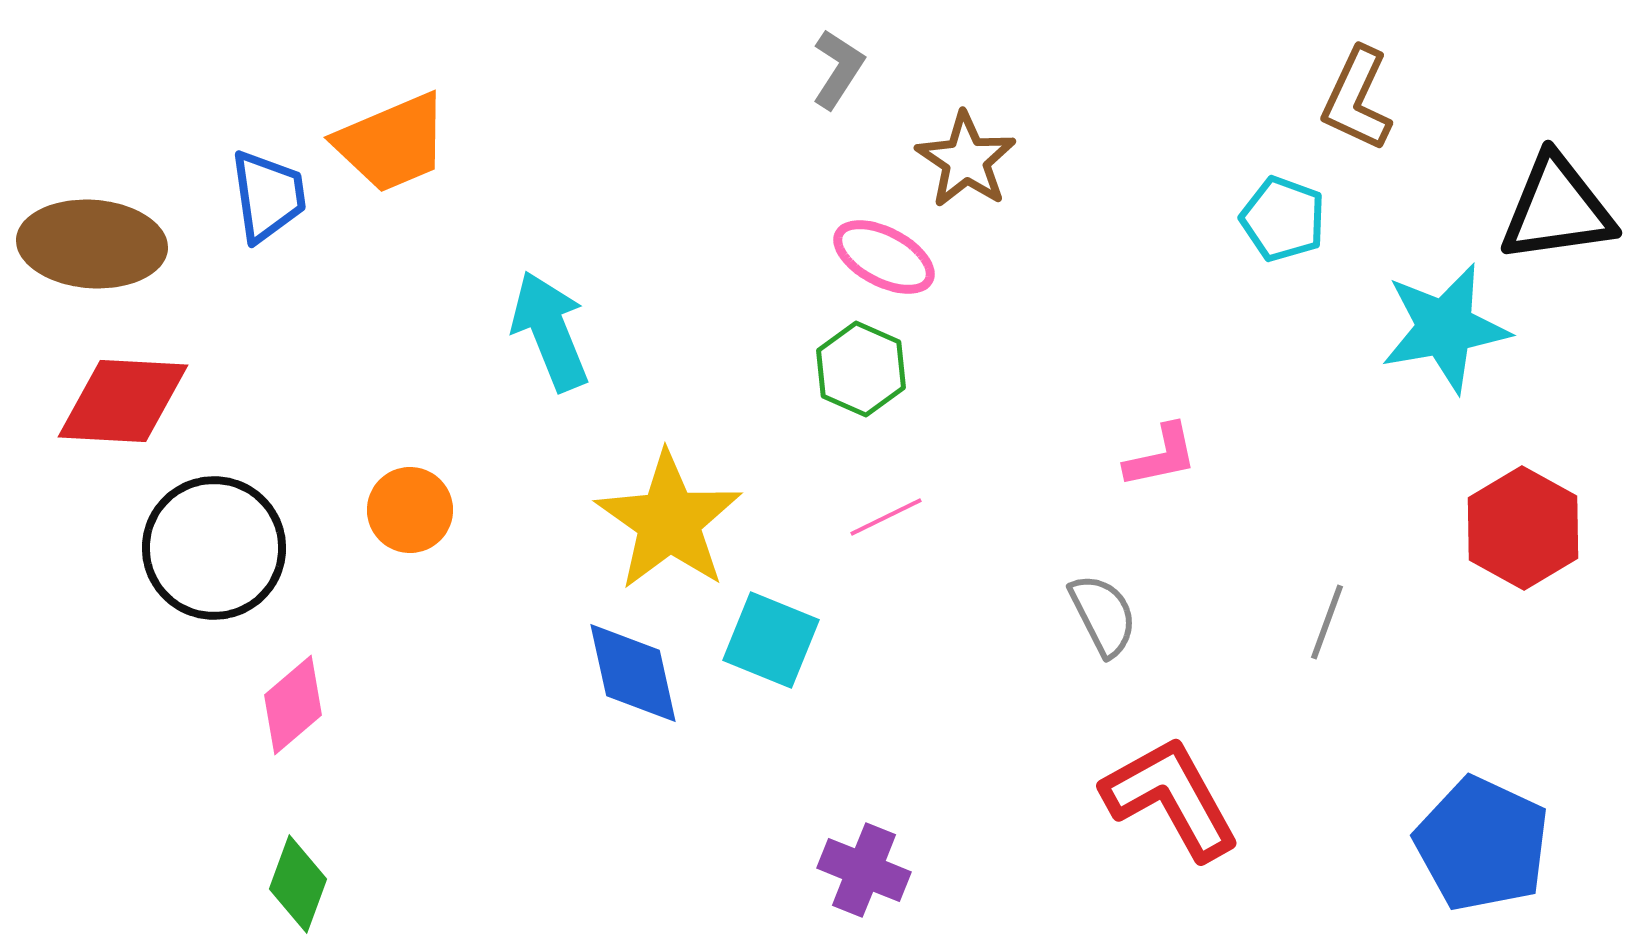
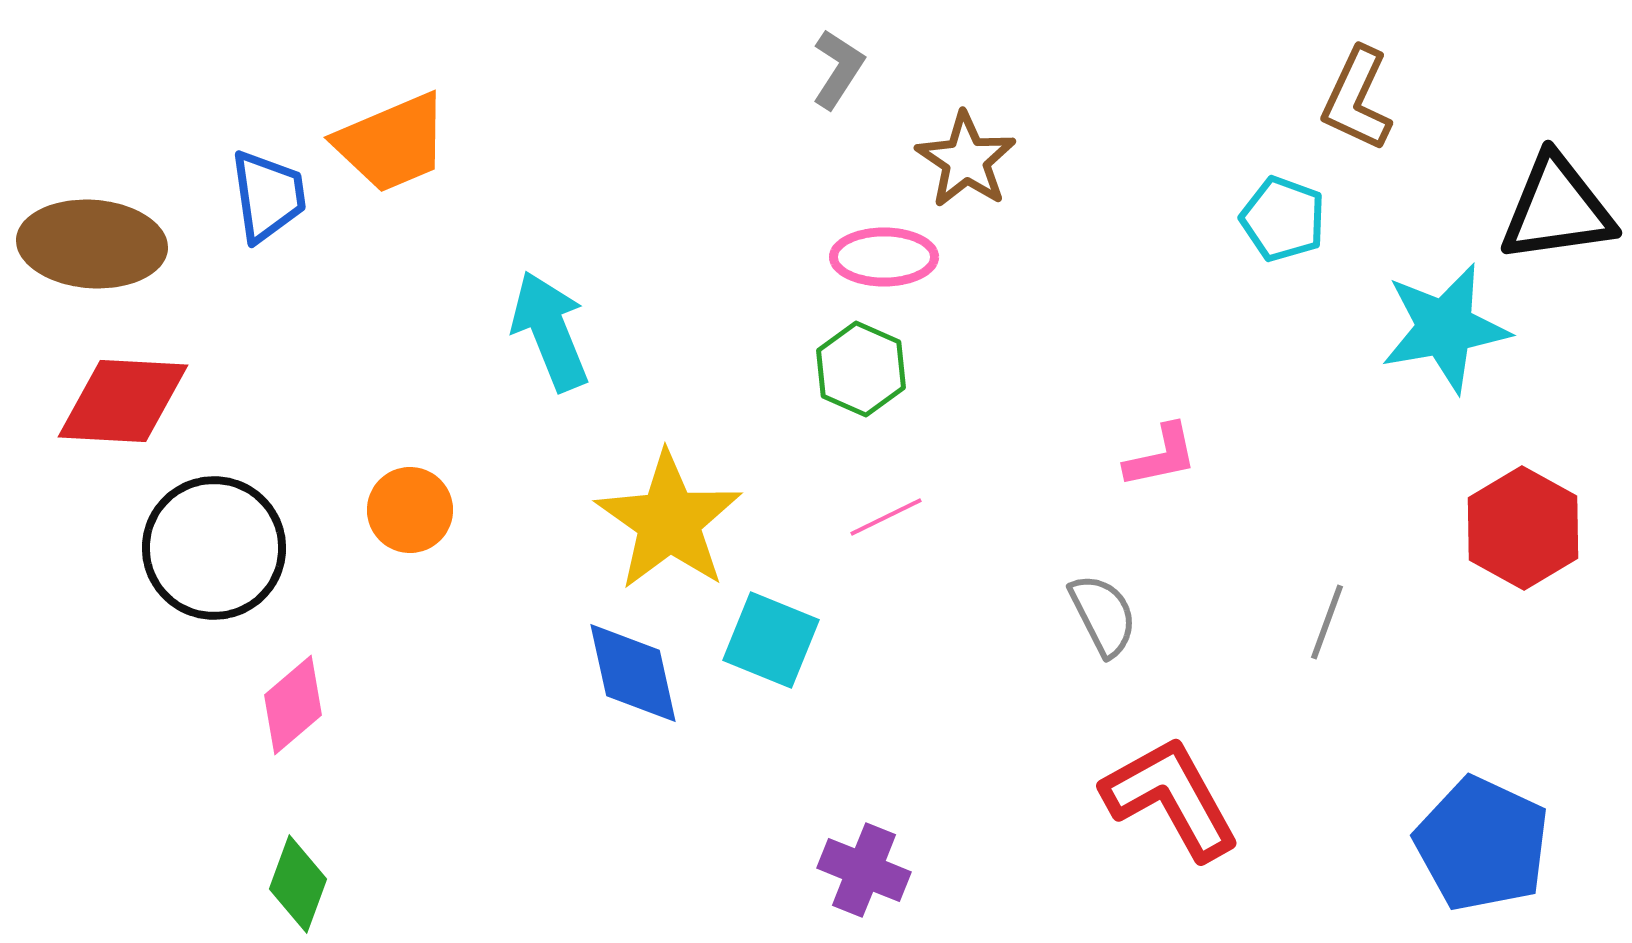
pink ellipse: rotated 28 degrees counterclockwise
